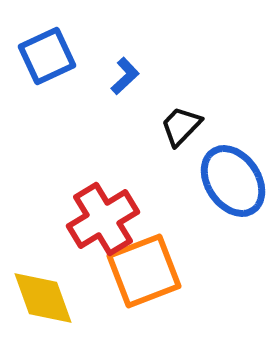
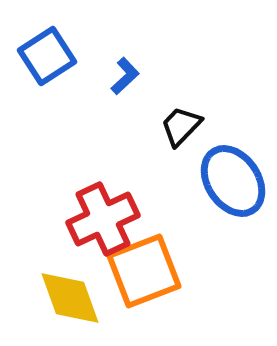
blue square: rotated 8 degrees counterclockwise
red cross: rotated 6 degrees clockwise
yellow diamond: moved 27 px right
